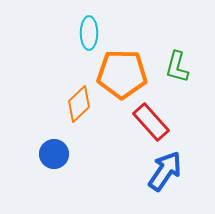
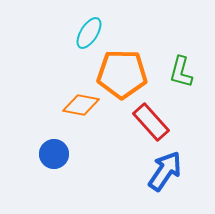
cyan ellipse: rotated 32 degrees clockwise
green L-shape: moved 4 px right, 5 px down
orange diamond: moved 2 px right, 1 px down; rotated 54 degrees clockwise
